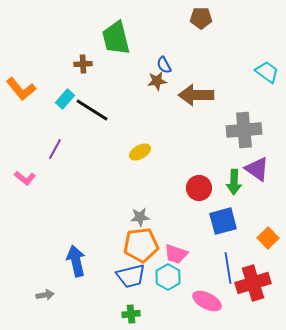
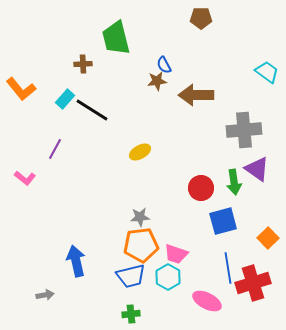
green arrow: rotated 10 degrees counterclockwise
red circle: moved 2 px right
